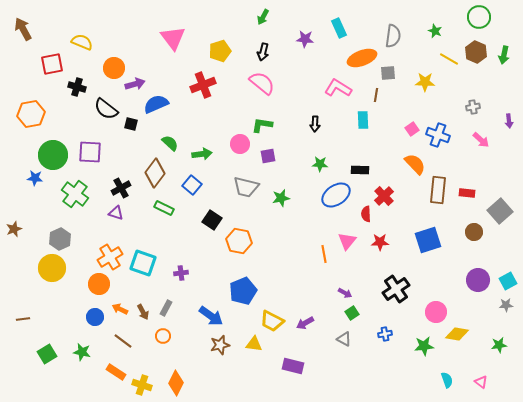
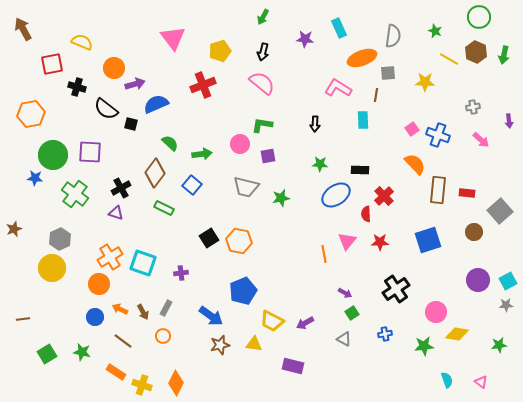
black square at (212, 220): moved 3 px left, 18 px down; rotated 24 degrees clockwise
